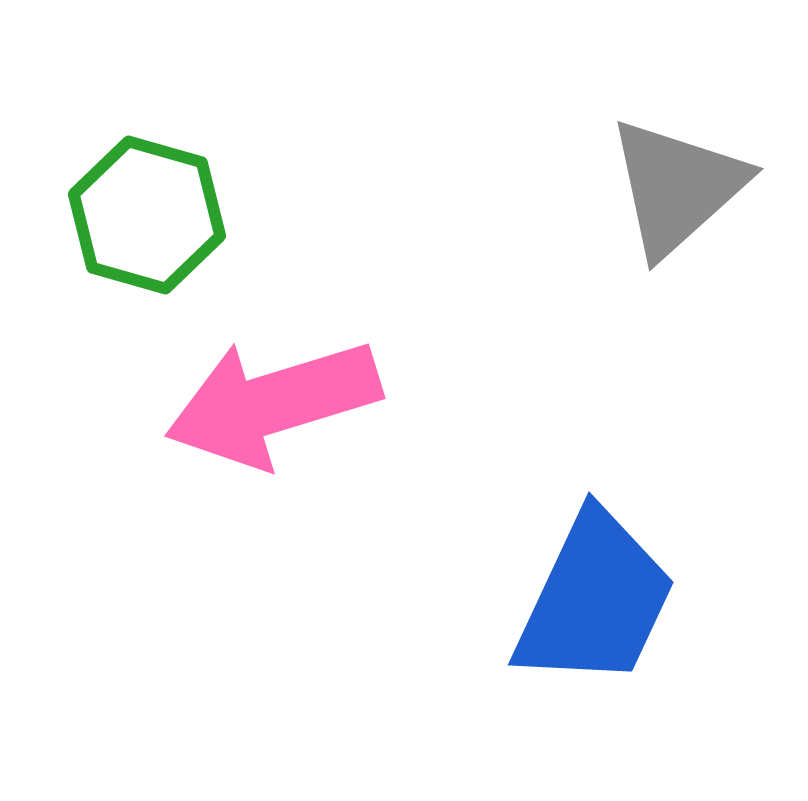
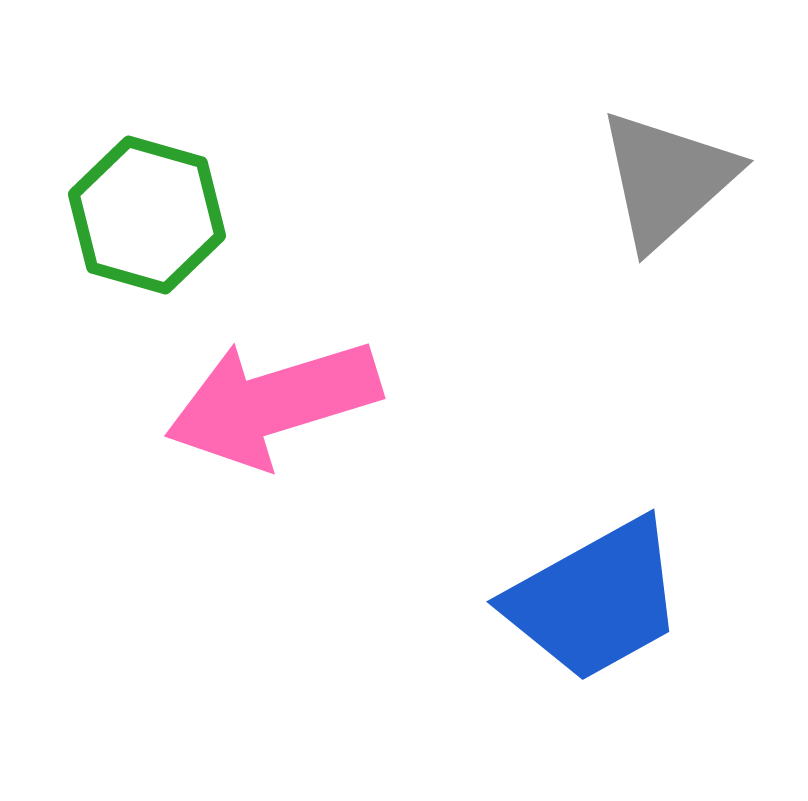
gray triangle: moved 10 px left, 8 px up
blue trapezoid: rotated 36 degrees clockwise
